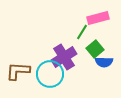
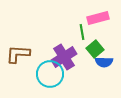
green line: rotated 42 degrees counterclockwise
brown L-shape: moved 17 px up
